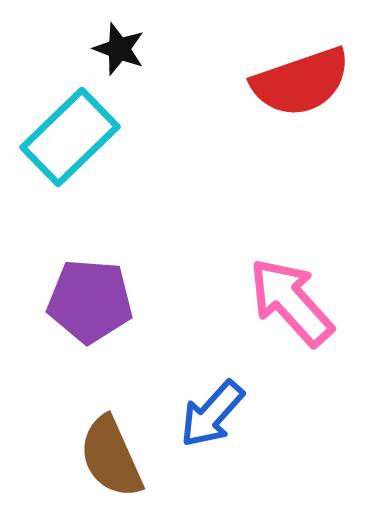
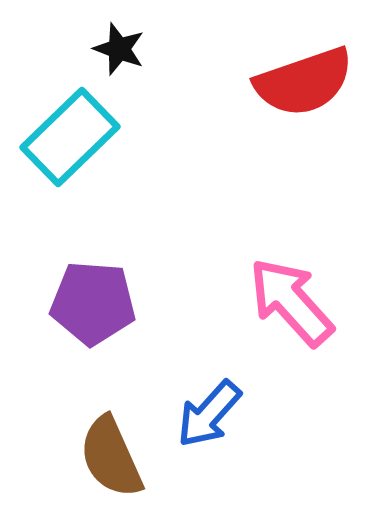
red semicircle: moved 3 px right
purple pentagon: moved 3 px right, 2 px down
blue arrow: moved 3 px left
